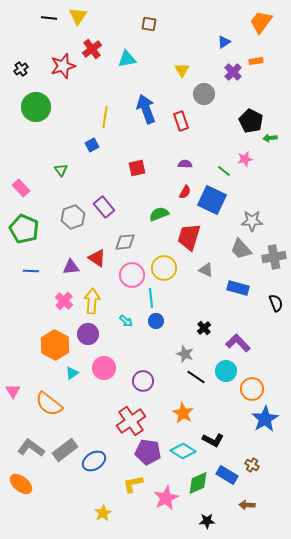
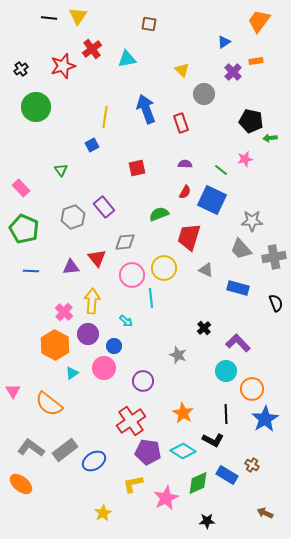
orange trapezoid at (261, 22): moved 2 px left, 1 px up
yellow triangle at (182, 70): rotated 14 degrees counterclockwise
red rectangle at (181, 121): moved 2 px down
black pentagon at (251, 121): rotated 15 degrees counterclockwise
green line at (224, 171): moved 3 px left, 1 px up
red triangle at (97, 258): rotated 18 degrees clockwise
pink cross at (64, 301): moved 11 px down
blue circle at (156, 321): moved 42 px left, 25 px down
gray star at (185, 354): moved 7 px left, 1 px down
black line at (196, 377): moved 30 px right, 37 px down; rotated 54 degrees clockwise
brown arrow at (247, 505): moved 18 px right, 8 px down; rotated 21 degrees clockwise
